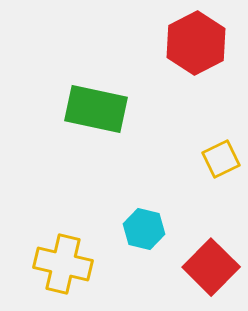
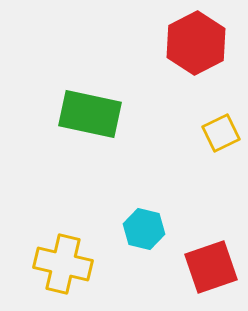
green rectangle: moved 6 px left, 5 px down
yellow square: moved 26 px up
red square: rotated 26 degrees clockwise
